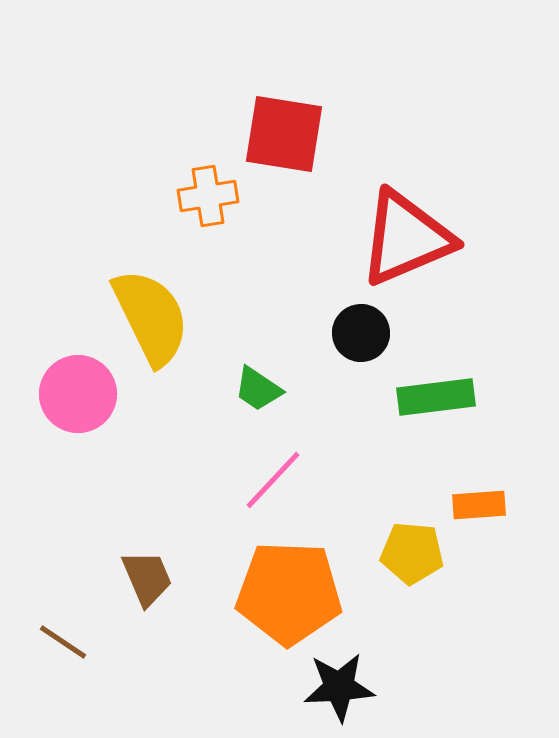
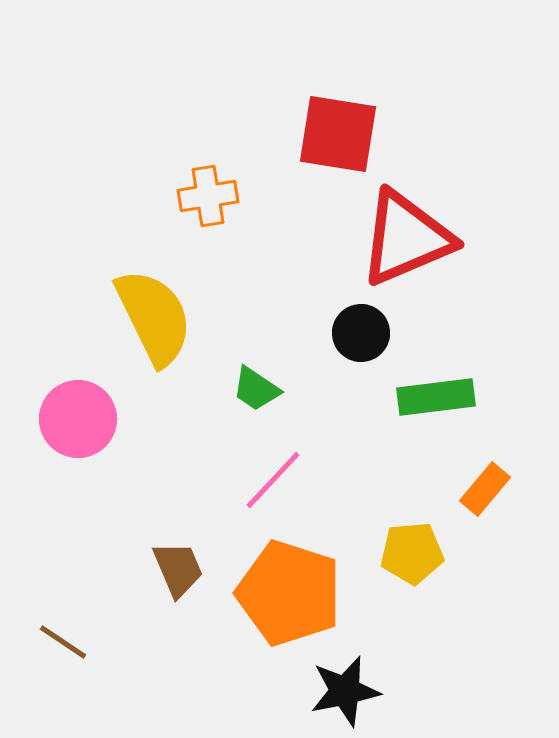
red square: moved 54 px right
yellow semicircle: moved 3 px right
green trapezoid: moved 2 px left
pink circle: moved 25 px down
orange rectangle: moved 6 px right, 16 px up; rotated 46 degrees counterclockwise
yellow pentagon: rotated 10 degrees counterclockwise
brown trapezoid: moved 31 px right, 9 px up
orange pentagon: rotated 16 degrees clockwise
black star: moved 6 px right, 4 px down; rotated 8 degrees counterclockwise
